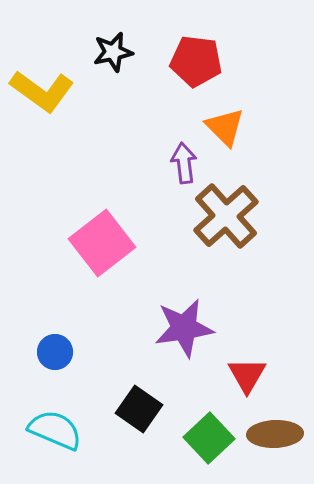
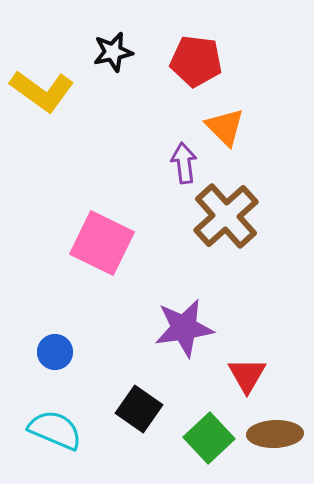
pink square: rotated 26 degrees counterclockwise
